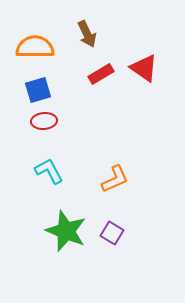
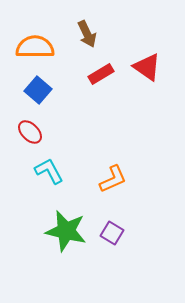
red triangle: moved 3 px right, 1 px up
blue square: rotated 32 degrees counterclockwise
red ellipse: moved 14 px left, 11 px down; rotated 50 degrees clockwise
orange L-shape: moved 2 px left
green star: rotated 9 degrees counterclockwise
